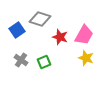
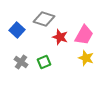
gray diamond: moved 4 px right
blue square: rotated 14 degrees counterclockwise
gray cross: moved 2 px down
